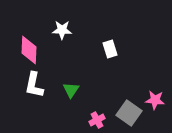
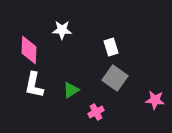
white rectangle: moved 1 px right, 2 px up
green triangle: rotated 24 degrees clockwise
gray square: moved 14 px left, 35 px up
pink cross: moved 1 px left, 8 px up
